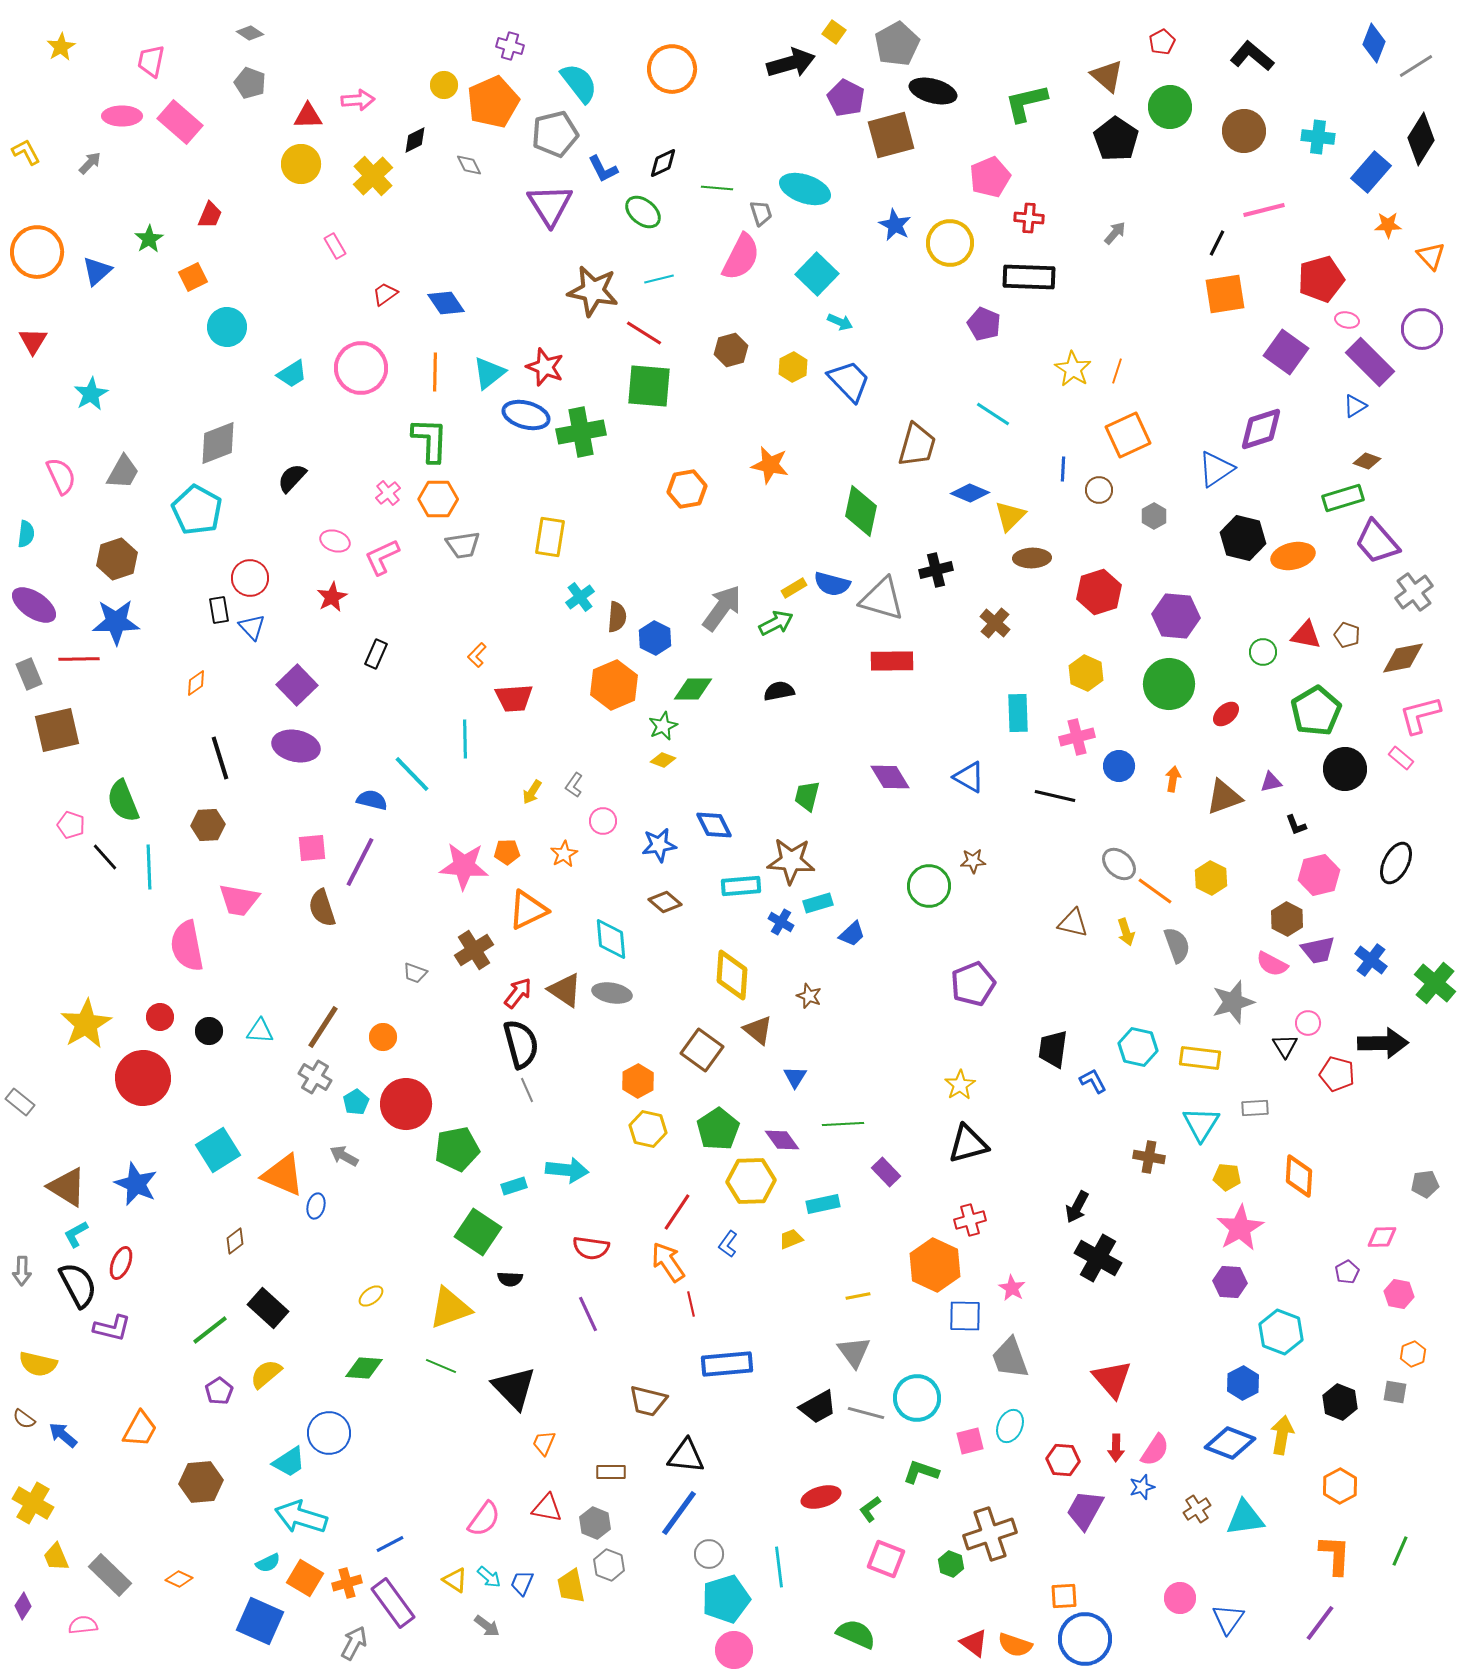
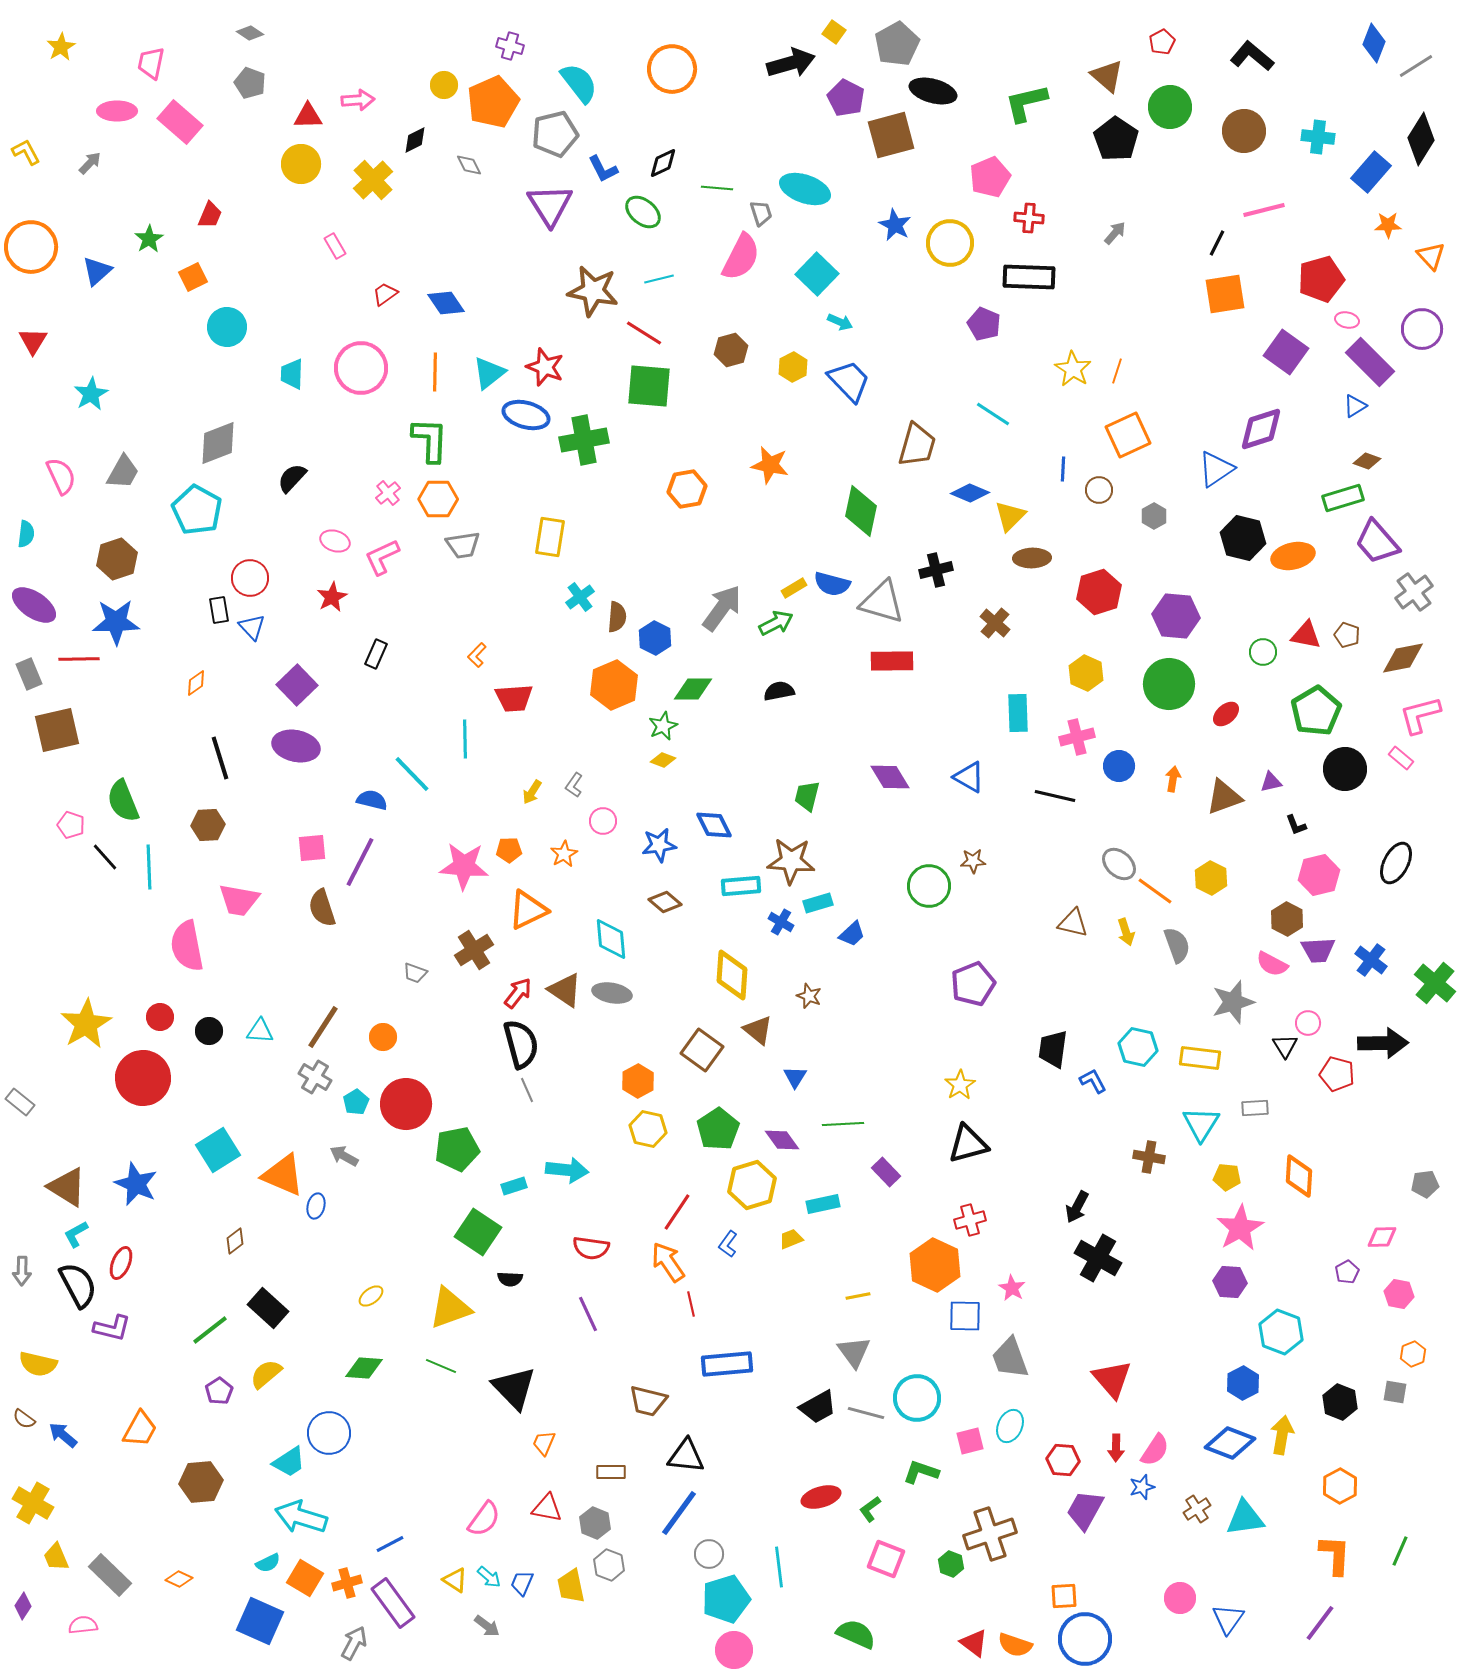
pink trapezoid at (151, 61): moved 2 px down
pink ellipse at (122, 116): moved 5 px left, 5 px up
yellow cross at (373, 176): moved 4 px down
orange circle at (37, 252): moved 6 px left, 5 px up
cyan trapezoid at (292, 374): rotated 124 degrees clockwise
green cross at (581, 432): moved 3 px right, 8 px down
gray triangle at (882, 599): moved 3 px down
orange pentagon at (507, 852): moved 2 px right, 2 px up
purple trapezoid at (1318, 950): rotated 9 degrees clockwise
yellow hexagon at (751, 1181): moved 1 px right, 4 px down; rotated 15 degrees counterclockwise
